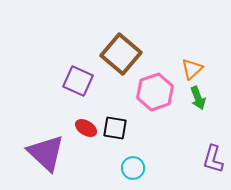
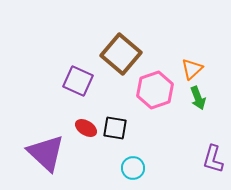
pink hexagon: moved 2 px up
